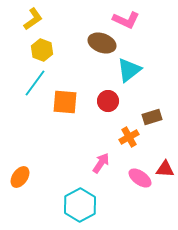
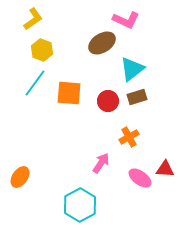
brown ellipse: rotated 52 degrees counterclockwise
cyan triangle: moved 3 px right, 1 px up
orange square: moved 4 px right, 9 px up
brown rectangle: moved 15 px left, 20 px up
